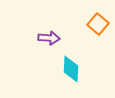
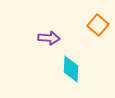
orange square: moved 1 px down
